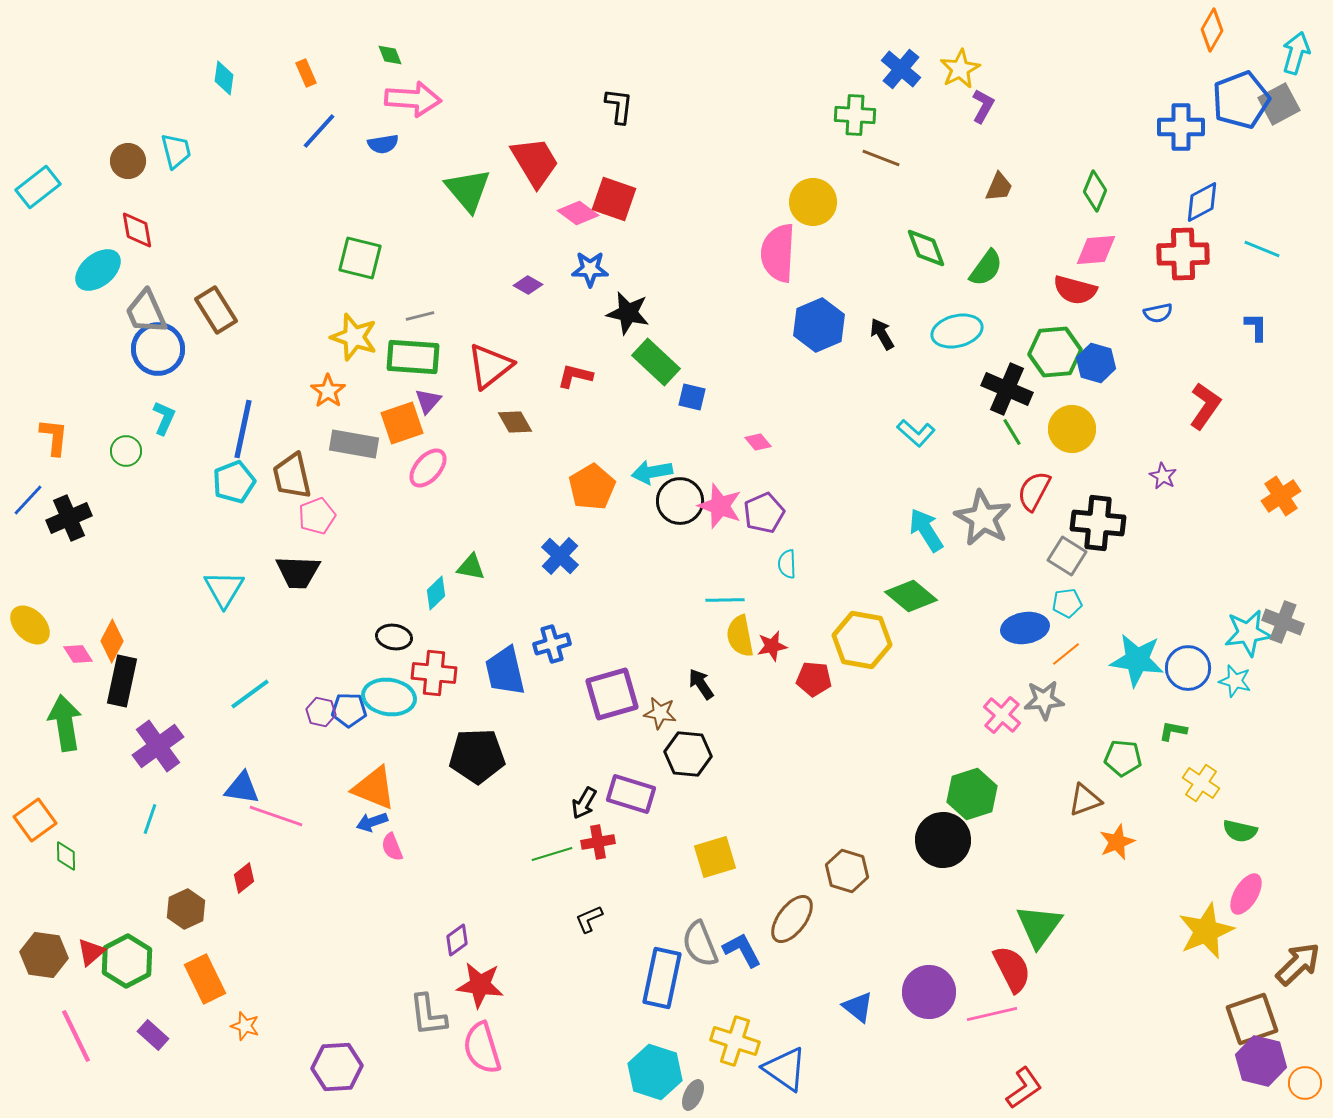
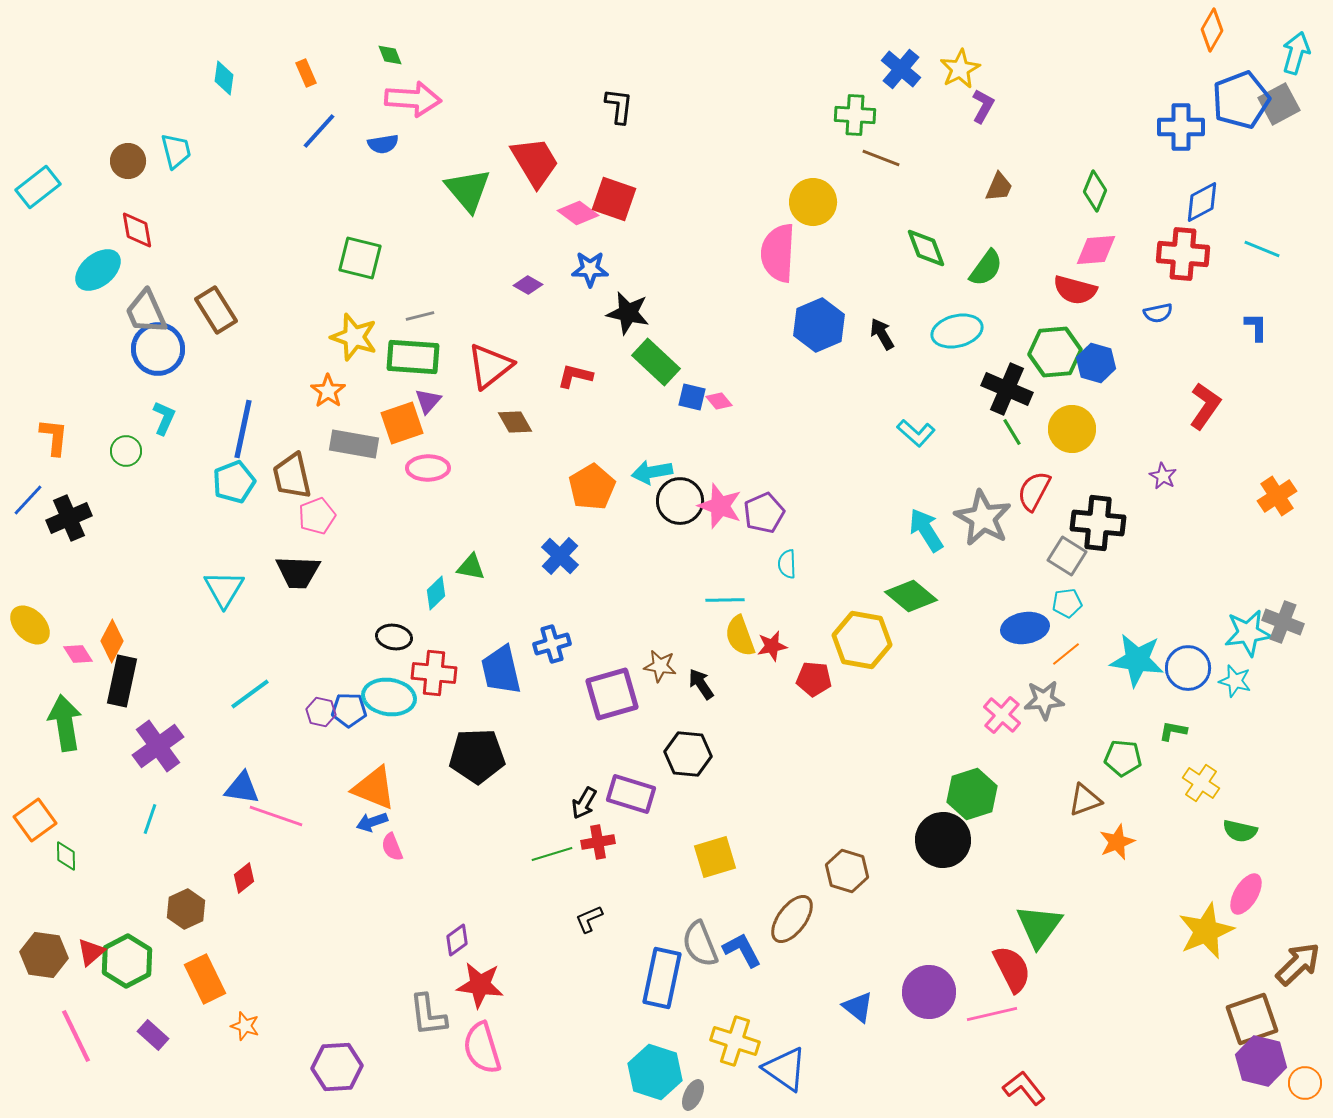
red cross at (1183, 254): rotated 6 degrees clockwise
pink diamond at (758, 442): moved 39 px left, 41 px up
pink ellipse at (428, 468): rotated 48 degrees clockwise
orange cross at (1281, 496): moved 4 px left
yellow semicircle at (740, 636): rotated 9 degrees counterclockwise
blue trapezoid at (505, 671): moved 4 px left, 1 px up
brown star at (660, 713): moved 47 px up
red L-shape at (1024, 1088): rotated 93 degrees counterclockwise
